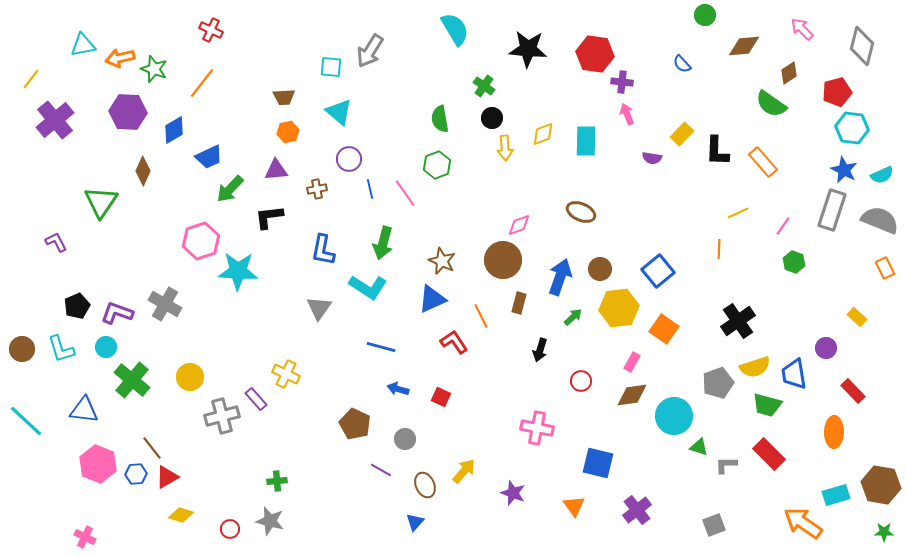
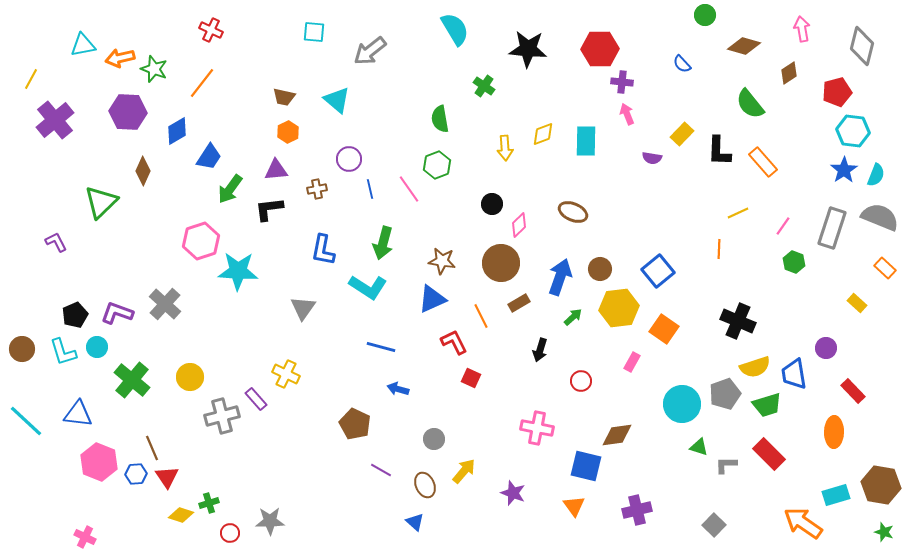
pink arrow at (802, 29): rotated 35 degrees clockwise
brown diamond at (744, 46): rotated 20 degrees clockwise
gray arrow at (370, 51): rotated 20 degrees clockwise
red hexagon at (595, 54): moved 5 px right, 5 px up; rotated 9 degrees counterclockwise
cyan square at (331, 67): moved 17 px left, 35 px up
yellow line at (31, 79): rotated 10 degrees counterclockwise
brown trapezoid at (284, 97): rotated 15 degrees clockwise
green semicircle at (771, 104): moved 21 px left; rotated 16 degrees clockwise
cyan triangle at (339, 112): moved 2 px left, 12 px up
black circle at (492, 118): moved 86 px down
cyan hexagon at (852, 128): moved 1 px right, 3 px down
blue diamond at (174, 130): moved 3 px right, 1 px down
orange hexagon at (288, 132): rotated 15 degrees counterclockwise
black L-shape at (717, 151): moved 2 px right
blue trapezoid at (209, 157): rotated 32 degrees counterclockwise
blue star at (844, 170): rotated 12 degrees clockwise
cyan semicircle at (882, 175): moved 6 px left; rotated 45 degrees counterclockwise
green arrow at (230, 189): rotated 8 degrees counterclockwise
pink line at (405, 193): moved 4 px right, 4 px up
green triangle at (101, 202): rotated 12 degrees clockwise
gray rectangle at (832, 210): moved 18 px down
brown ellipse at (581, 212): moved 8 px left
black L-shape at (269, 217): moved 8 px up
gray semicircle at (880, 220): moved 3 px up
pink diamond at (519, 225): rotated 25 degrees counterclockwise
brown circle at (503, 260): moved 2 px left, 3 px down
brown star at (442, 261): rotated 16 degrees counterclockwise
orange rectangle at (885, 268): rotated 20 degrees counterclockwise
brown rectangle at (519, 303): rotated 45 degrees clockwise
gray cross at (165, 304): rotated 12 degrees clockwise
black pentagon at (77, 306): moved 2 px left, 9 px down
gray triangle at (319, 308): moved 16 px left
yellow rectangle at (857, 317): moved 14 px up
black cross at (738, 321): rotated 32 degrees counterclockwise
red L-shape at (454, 342): rotated 8 degrees clockwise
cyan circle at (106, 347): moved 9 px left
cyan L-shape at (61, 349): moved 2 px right, 3 px down
gray pentagon at (718, 383): moved 7 px right, 11 px down
brown diamond at (632, 395): moved 15 px left, 40 px down
red square at (441, 397): moved 30 px right, 19 px up
green trapezoid at (767, 405): rotated 32 degrees counterclockwise
blue triangle at (84, 410): moved 6 px left, 4 px down
cyan circle at (674, 416): moved 8 px right, 12 px up
gray circle at (405, 439): moved 29 px right
brown line at (152, 448): rotated 15 degrees clockwise
blue square at (598, 463): moved 12 px left, 3 px down
pink hexagon at (98, 464): moved 1 px right, 2 px up
red triangle at (167, 477): rotated 35 degrees counterclockwise
green cross at (277, 481): moved 68 px left, 22 px down; rotated 12 degrees counterclockwise
purple cross at (637, 510): rotated 24 degrees clockwise
gray star at (270, 521): rotated 16 degrees counterclockwise
blue triangle at (415, 522): rotated 30 degrees counterclockwise
gray square at (714, 525): rotated 25 degrees counterclockwise
red circle at (230, 529): moved 4 px down
green star at (884, 532): rotated 18 degrees clockwise
